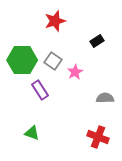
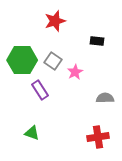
black rectangle: rotated 40 degrees clockwise
red cross: rotated 30 degrees counterclockwise
